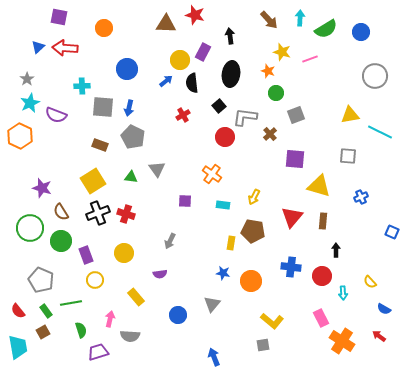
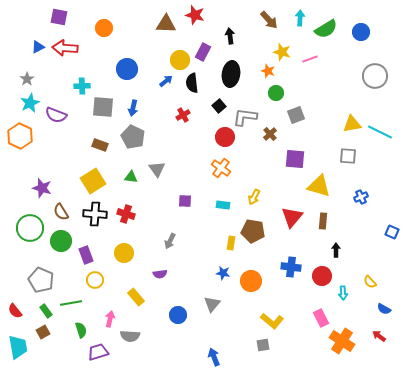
blue triangle at (38, 47): rotated 16 degrees clockwise
blue arrow at (129, 108): moved 4 px right
yellow triangle at (350, 115): moved 2 px right, 9 px down
orange cross at (212, 174): moved 9 px right, 6 px up
black cross at (98, 213): moved 3 px left, 1 px down; rotated 25 degrees clockwise
red semicircle at (18, 311): moved 3 px left
